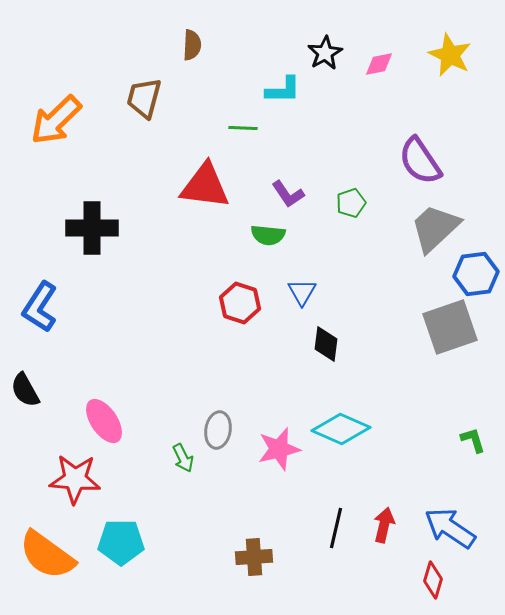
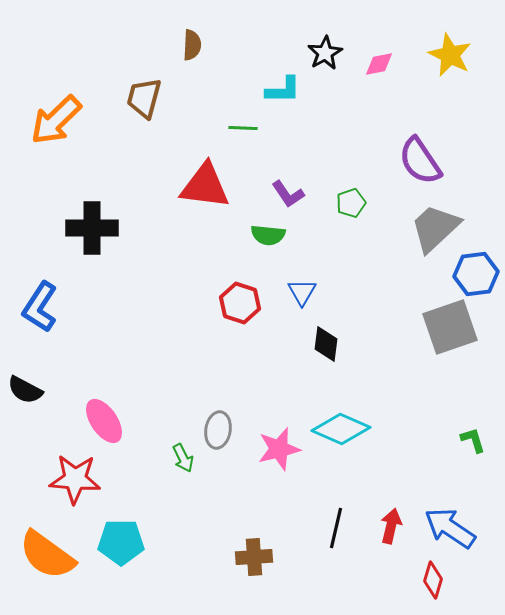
black semicircle: rotated 33 degrees counterclockwise
red arrow: moved 7 px right, 1 px down
